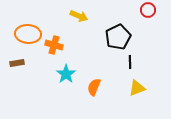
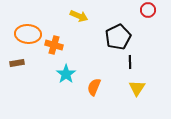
yellow triangle: rotated 36 degrees counterclockwise
